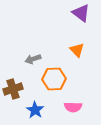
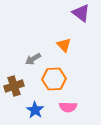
orange triangle: moved 13 px left, 5 px up
gray arrow: rotated 14 degrees counterclockwise
brown cross: moved 1 px right, 3 px up
pink semicircle: moved 5 px left
